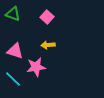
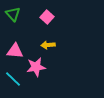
green triangle: rotated 28 degrees clockwise
pink triangle: rotated 12 degrees counterclockwise
